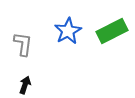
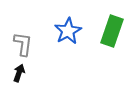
green rectangle: rotated 44 degrees counterclockwise
black arrow: moved 6 px left, 12 px up
